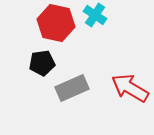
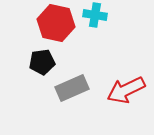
cyan cross: rotated 25 degrees counterclockwise
black pentagon: moved 1 px up
red arrow: moved 4 px left, 2 px down; rotated 57 degrees counterclockwise
